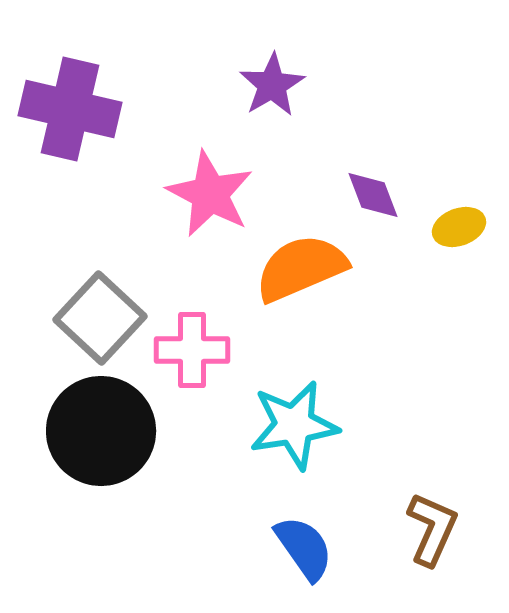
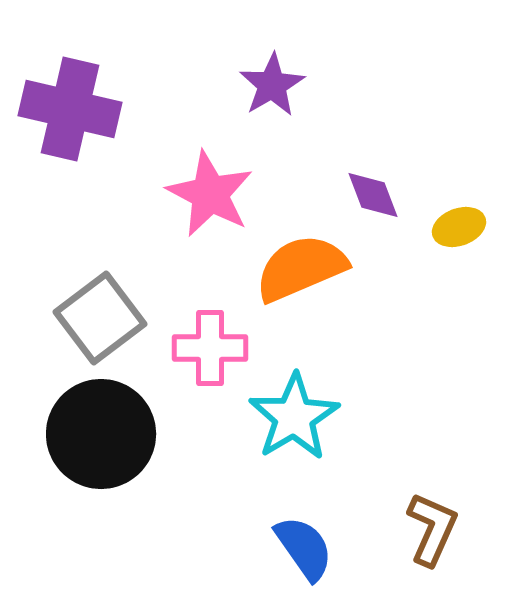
gray square: rotated 10 degrees clockwise
pink cross: moved 18 px right, 2 px up
cyan star: moved 8 px up; rotated 22 degrees counterclockwise
black circle: moved 3 px down
